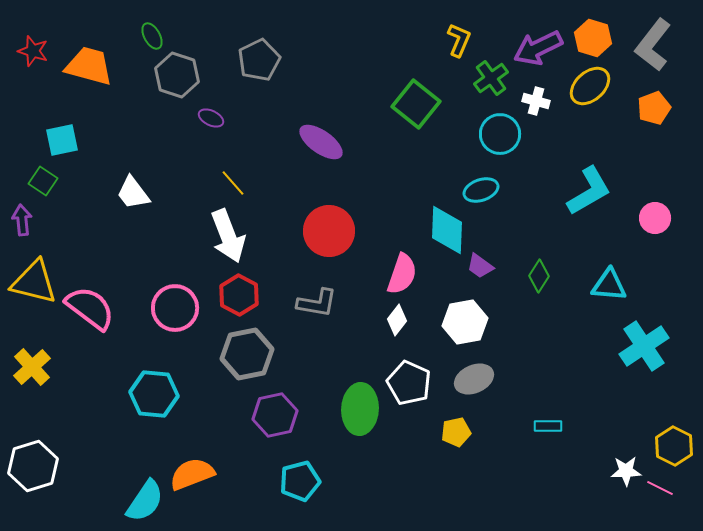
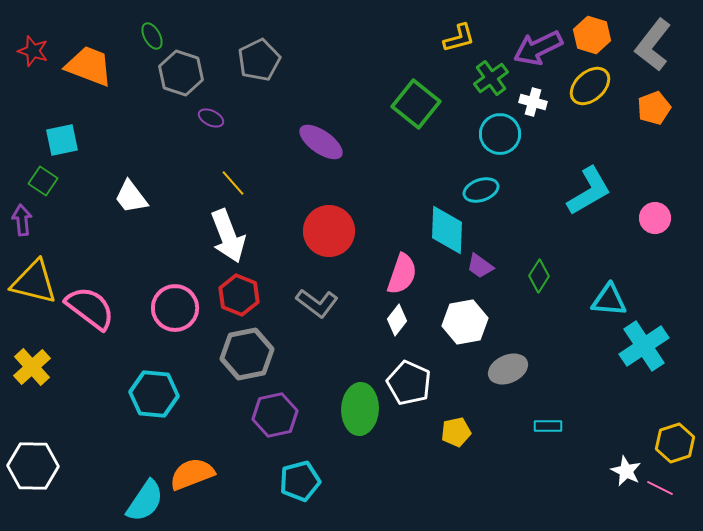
orange hexagon at (593, 38): moved 1 px left, 3 px up
yellow L-shape at (459, 40): moved 2 px up; rotated 52 degrees clockwise
orange trapezoid at (89, 66): rotated 6 degrees clockwise
gray hexagon at (177, 75): moved 4 px right, 2 px up
white cross at (536, 101): moved 3 px left, 1 px down
white trapezoid at (133, 193): moved 2 px left, 4 px down
cyan triangle at (609, 285): moved 15 px down
red hexagon at (239, 295): rotated 6 degrees counterclockwise
gray L-shape at (317, 303): rotated 27 degrees clockwise
gray ellipse at (474, 379): moved 34 px right, 10 px up
yellow hexagon at (674, 446): moved 1 px right, 3 px up; rotated 15 degrees clockwise
white hexagon at (33, 466): rotated 18 degrees clockwise
white star at (626, 471): rotated 28 degrees clockwise
